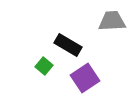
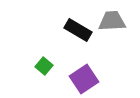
black rectangle: moved 10 px right, 15 px up
purple square: moved 1 px left, 1 px down
